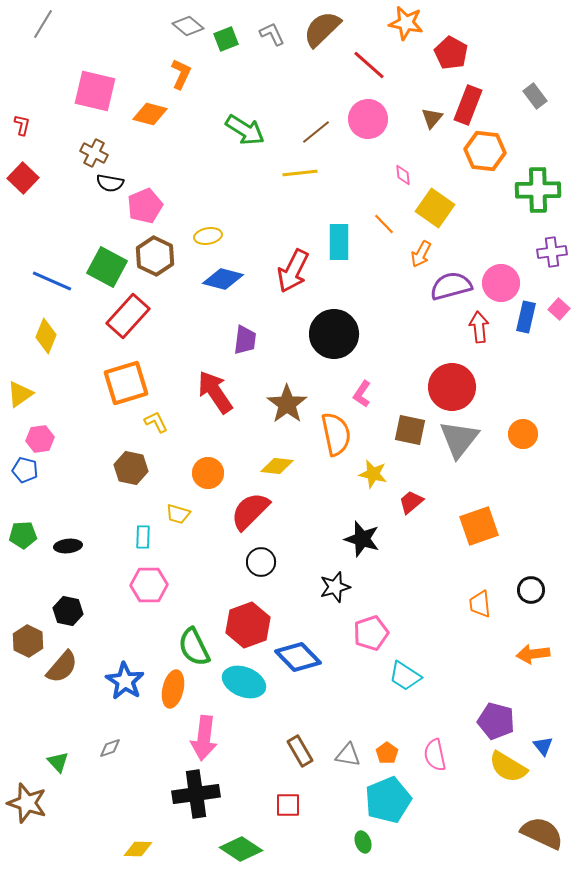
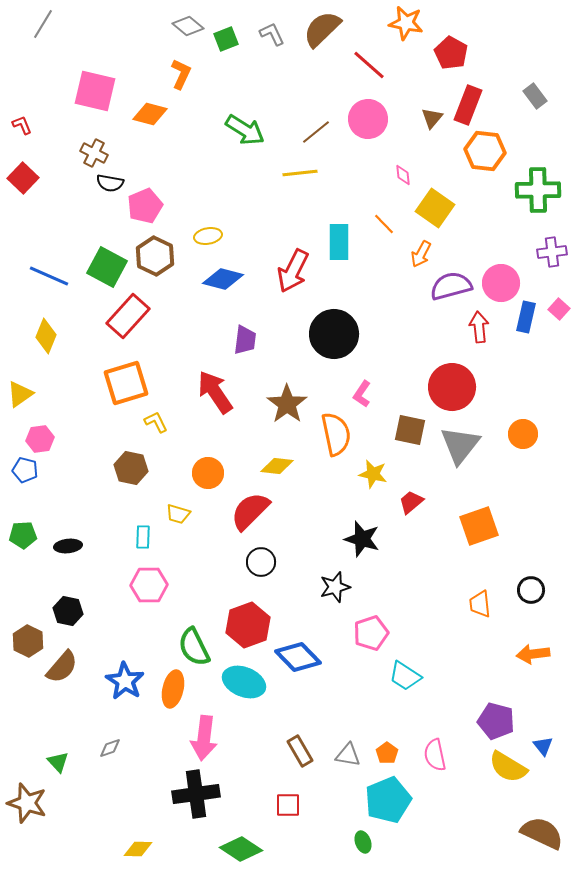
red L-shape at (22, 125): rotated 35 degrees counterclockwise
blue line at (52, 281): moved 3 px left, 5 px up
gray triangle at (459, 439): moved 1 px right, 6 px down
